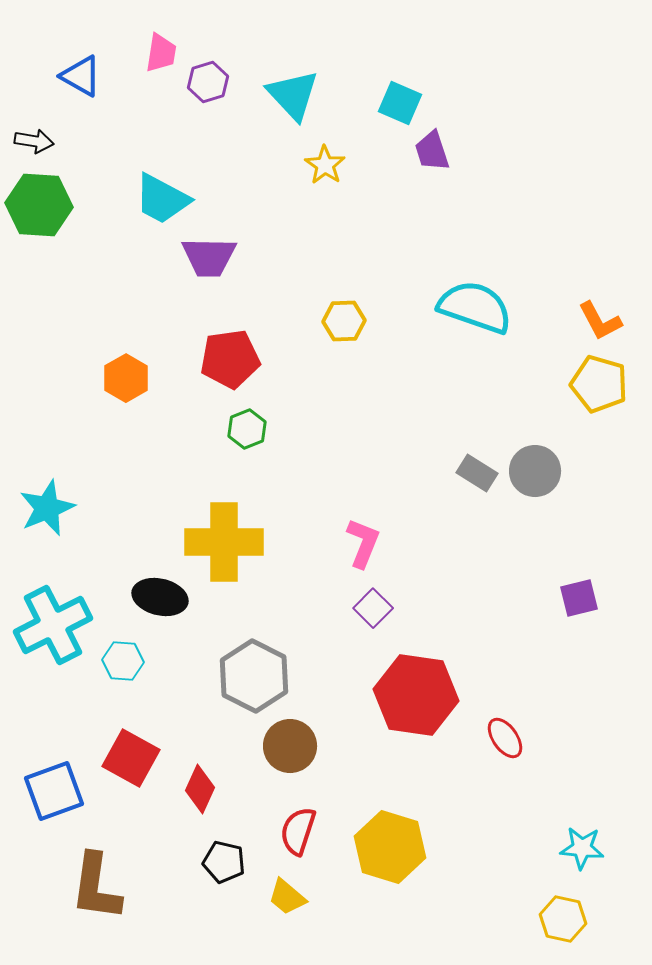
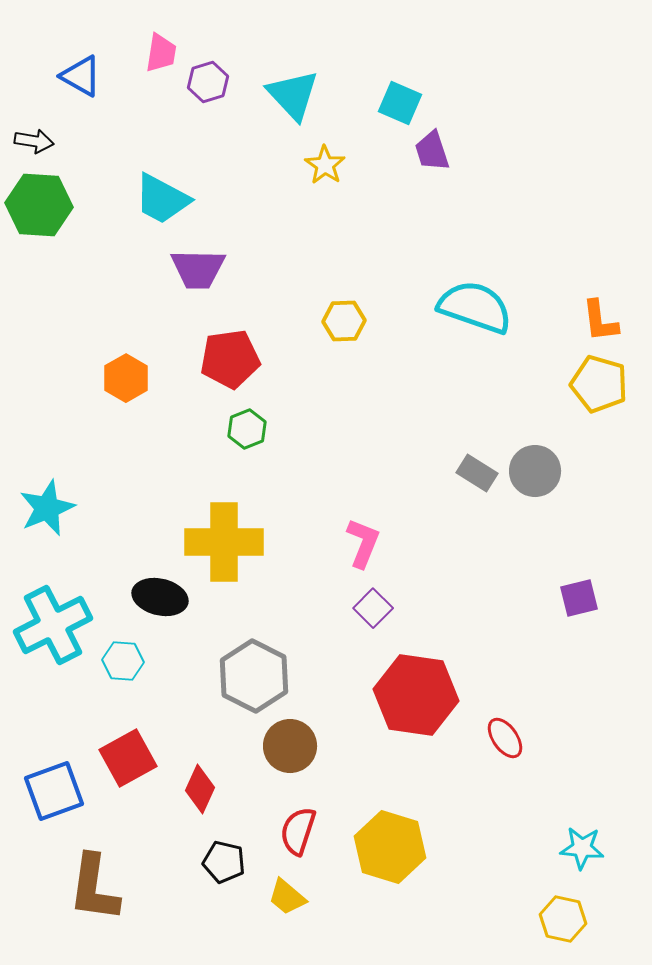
purple trapezoid at (209, 257): moved 11 px left, 12 px down
orange L-shape at (600, 321): rotated 21 degrees clockwise
red square at (131, 758): moved 3 px left; rotated 32 degrees clockwise
brown L-shape at (96, 887): moved 2 px left, 1 px down
